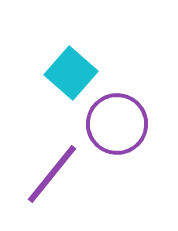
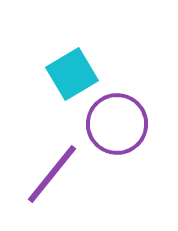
cyan square: moved 1 px right, 1 px down; rotated 18 degrees clockwise
